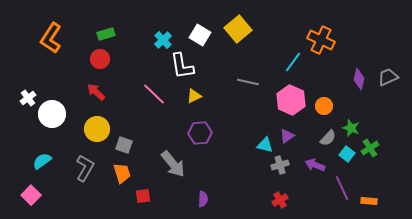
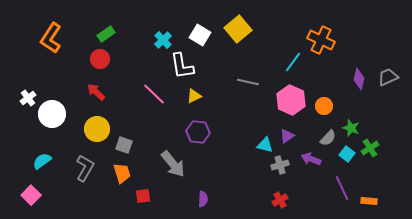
green rectangle: rotated 18 degrees counterclockwise
purple hexagon: moved 2 px left, 1 px up; rotated 10 degrees clockwise
purple arrow: moved 4 px left, 6 px up
